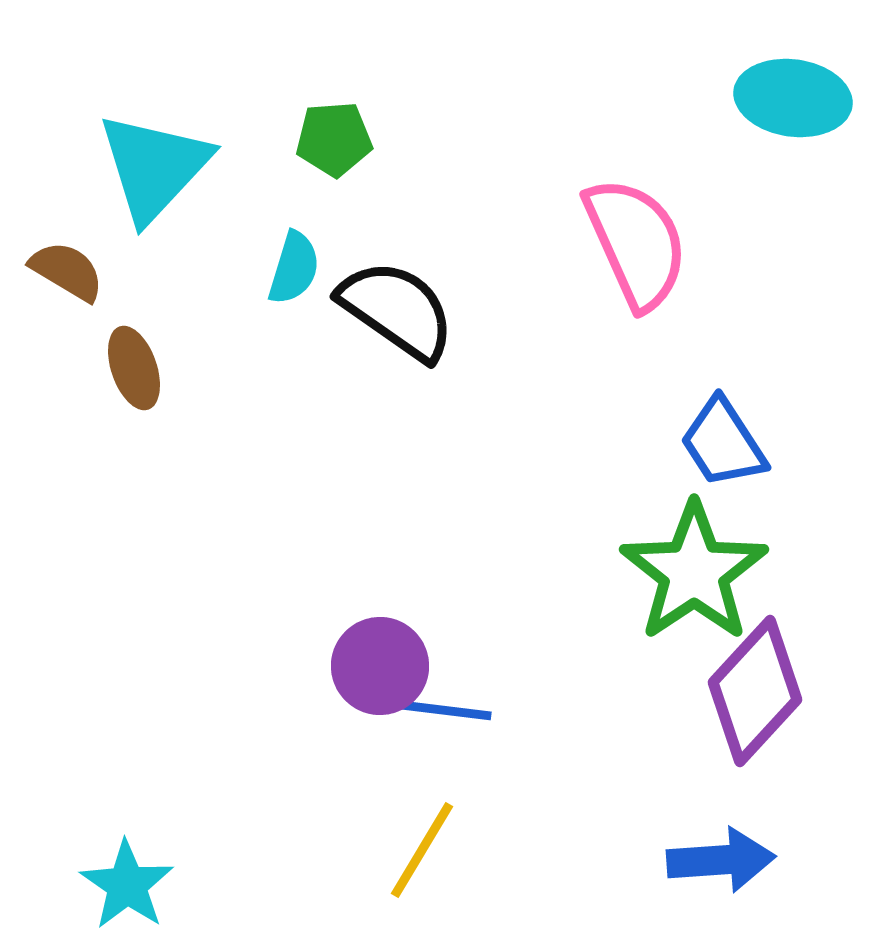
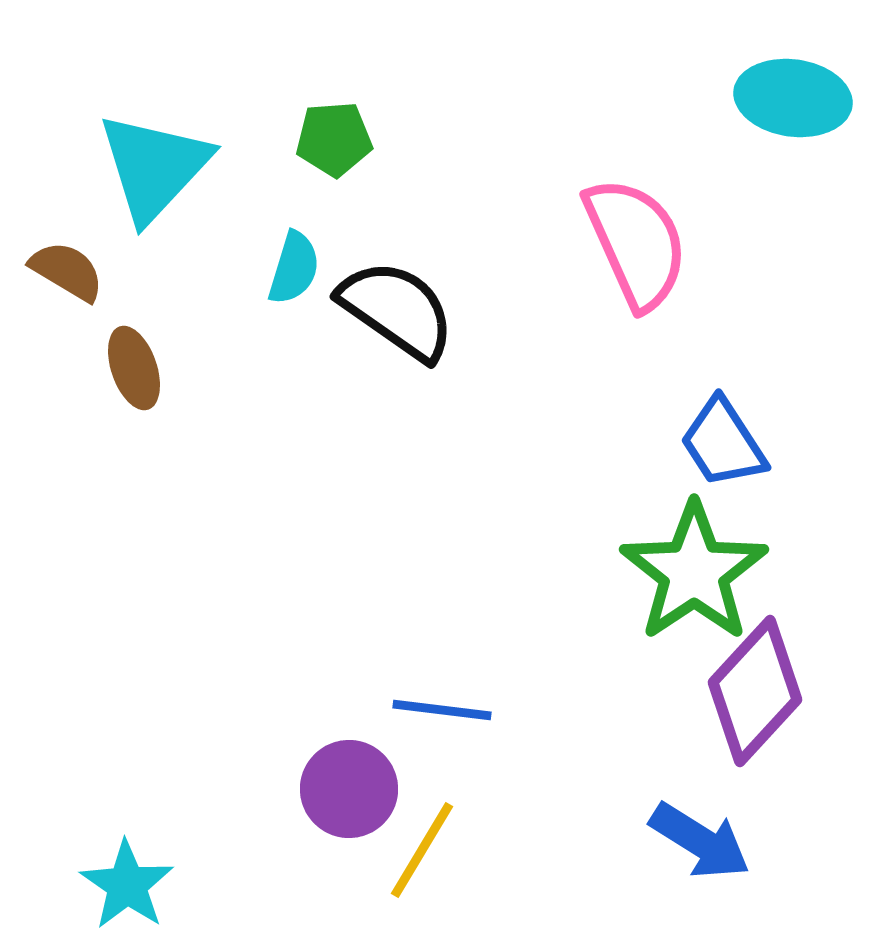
purple circle: moved 31 px left, 123 px down
blue arrow: moved 21 px left, 19 px up; rotated 36 degrees clockwise
